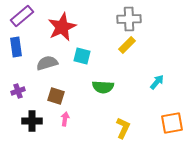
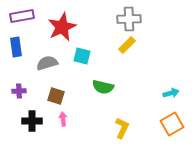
purple rectangle: rotated 30 degrees clockwise
cyan arrow: moved 14 px right, 11 px down; rotated 35 degrees clockwise
green semicircle: rotated 10 degrees clockwise
purple cross: moved 1 px right; rotated 16 degrees clockwise
pink arrow: moved 2 px left; rotated 16 degrees counterclockwise
orange square: moved 1 px down; rotated 20 degrees counterclockwise
yellow L-shape: moved 1 px left
